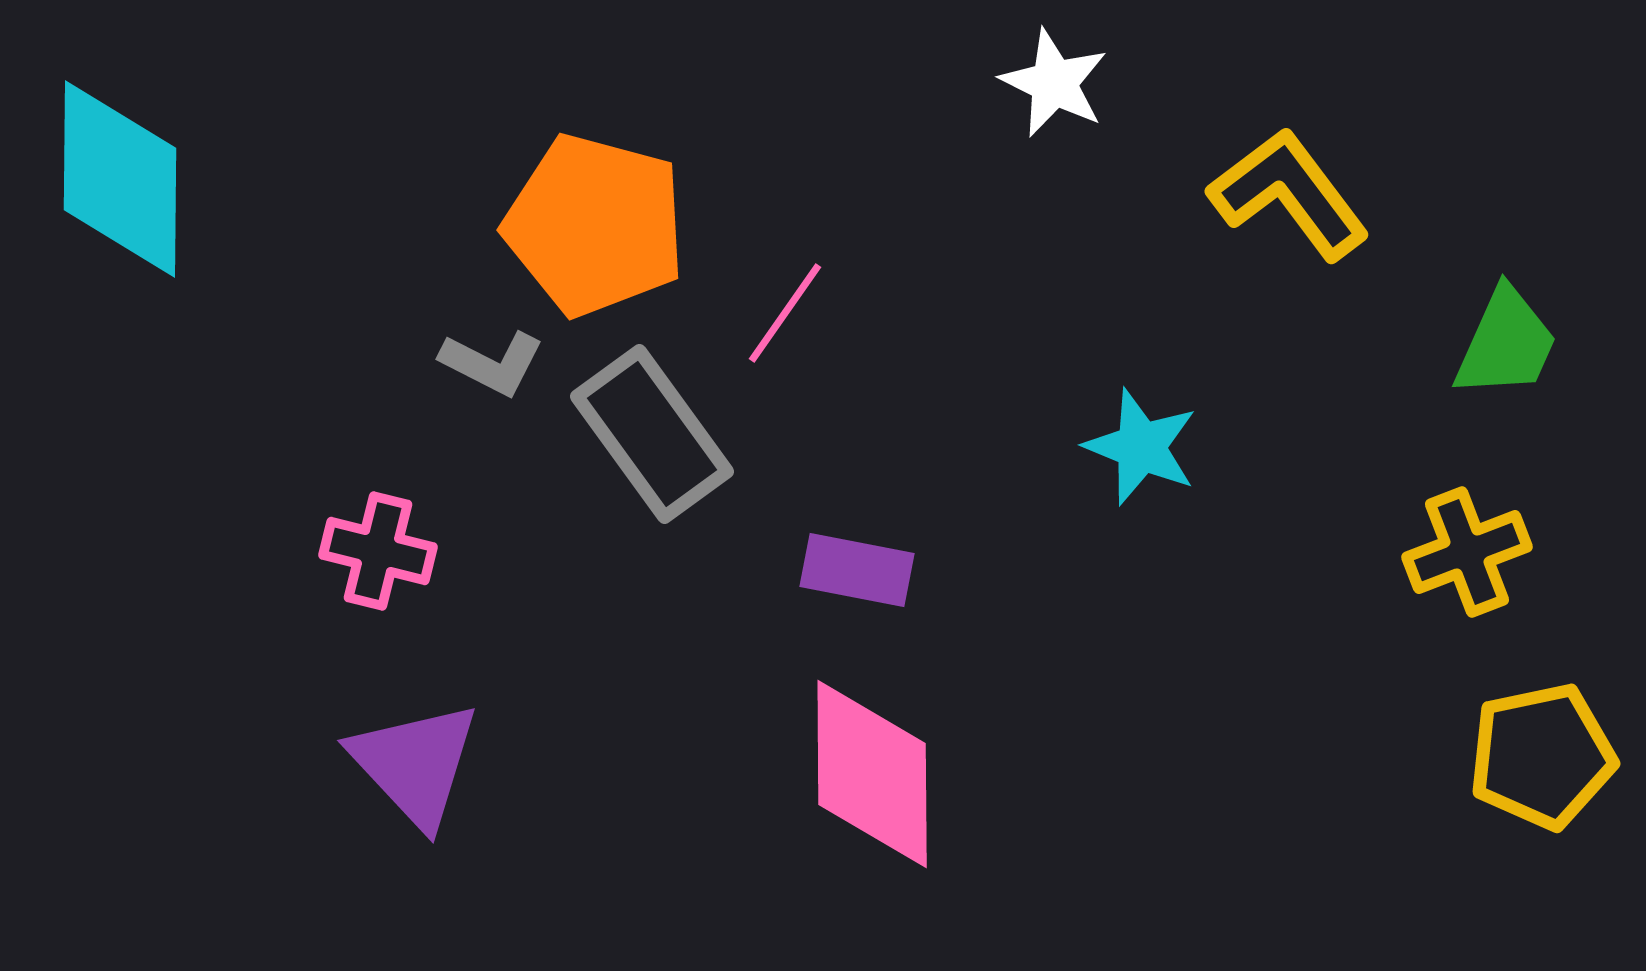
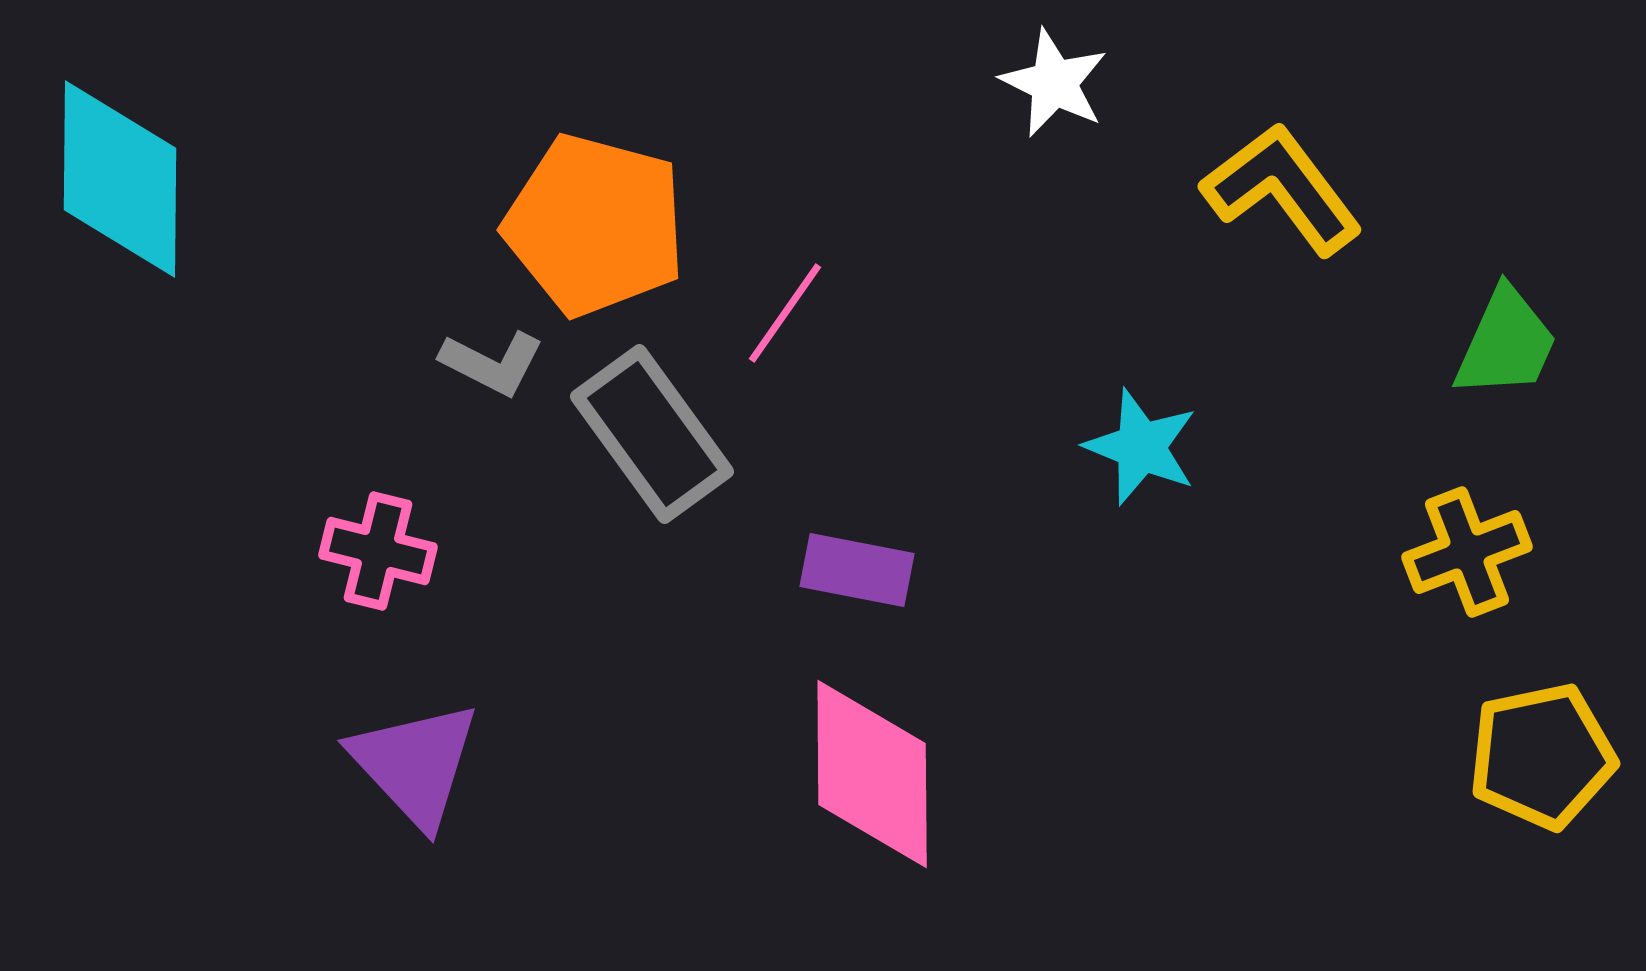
yellow L-shape: moved 7 px left, 5 px up
